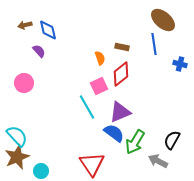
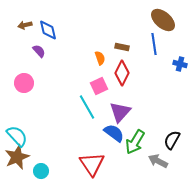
red diamond: moved 1 px right, 1 px up; rotated 25 degrees counterclockwise
purple triangle: rotated 25 degrees counterclockwise
